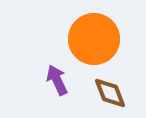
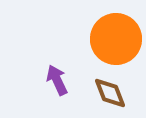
orange circle: moved 22 px right
